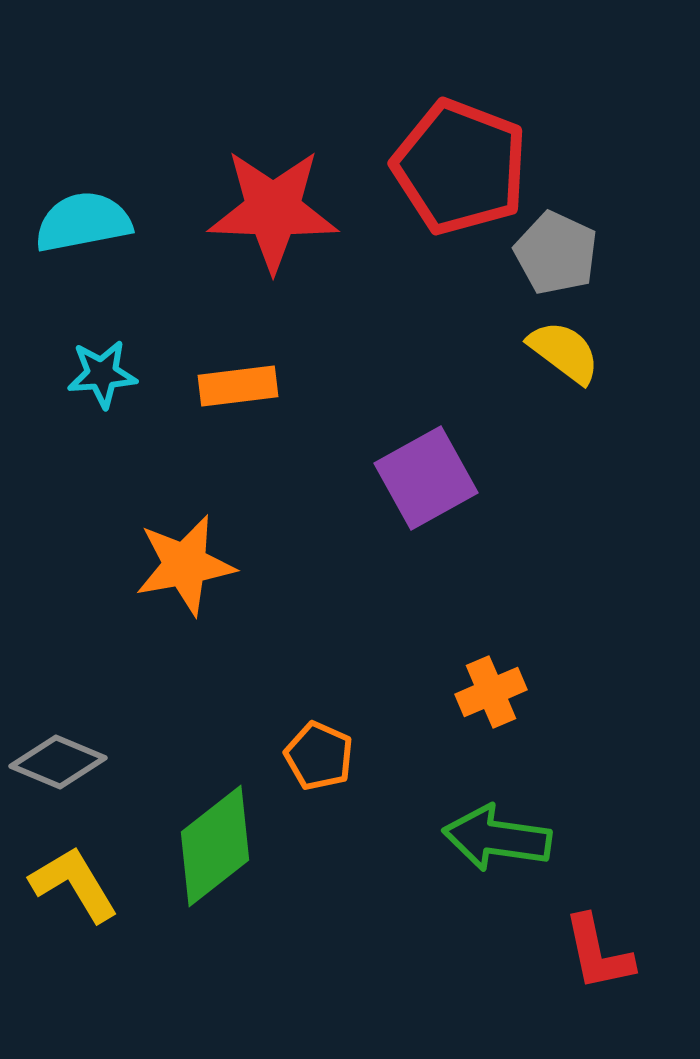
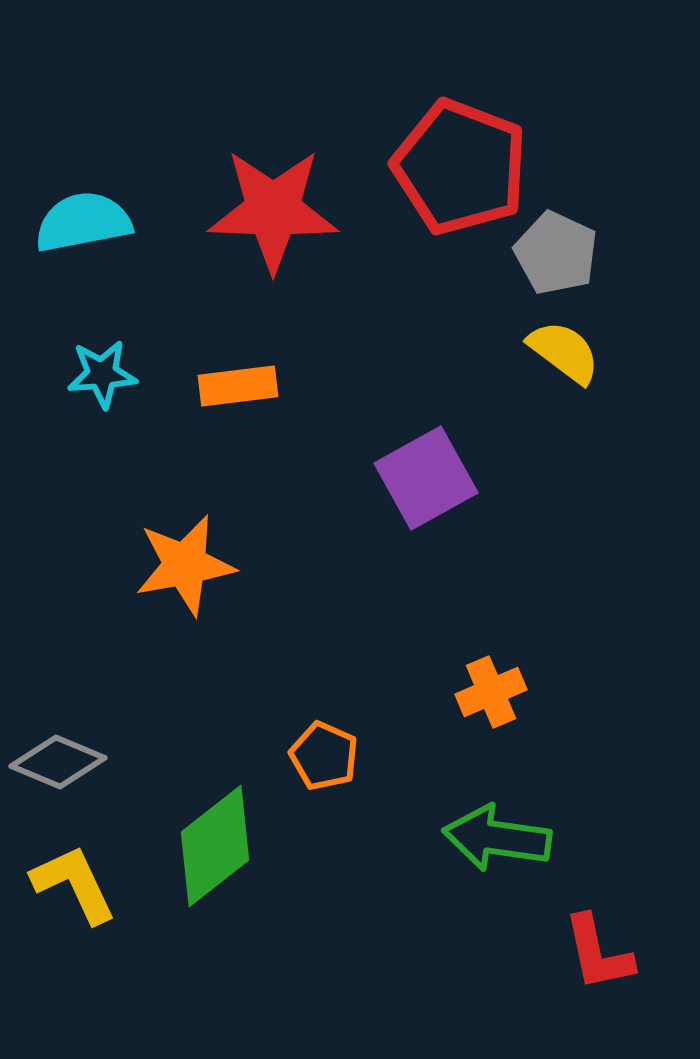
orange pentagon: moved 5 px right
yellow L-shape: rotated 6 degrees clockwise
